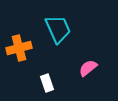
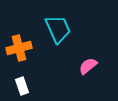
pink semicircle: moved 2 px up
white rectangle: moved 25 px left, 3 px down
